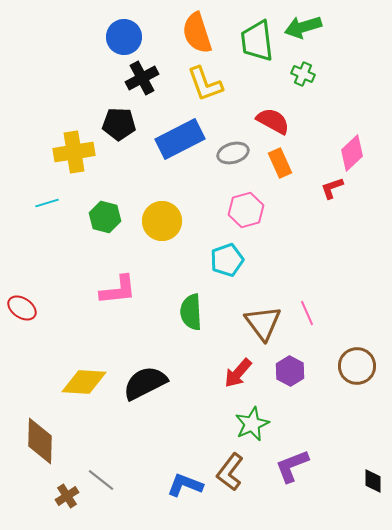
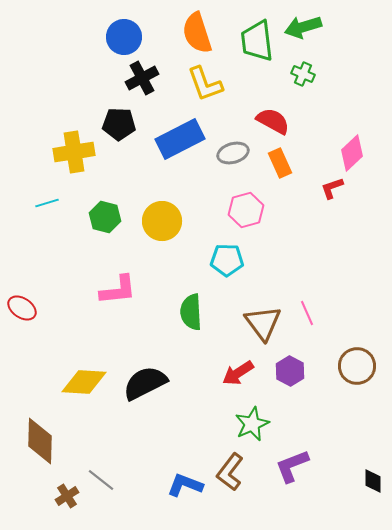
cyan pentagon: rotated 20 degrees clockwise
red arrow: rotated 16 degrees clockwise
